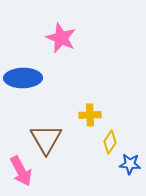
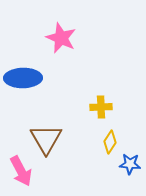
yellow cross: moved 11 px right, 8 px up
